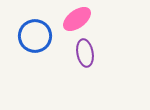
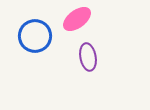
purple ellipse: moved 3 px right, 4 px down
